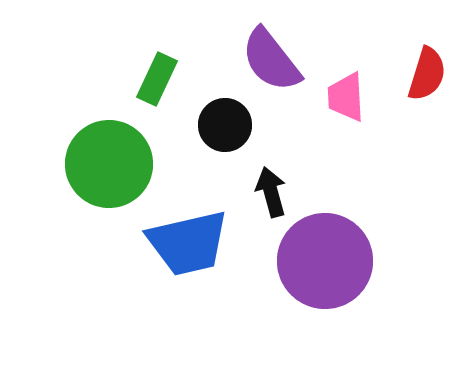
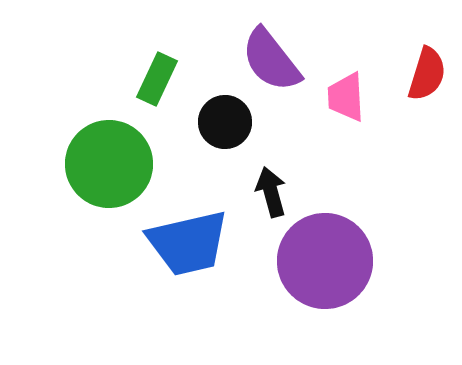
black circle: moved 3 px up
